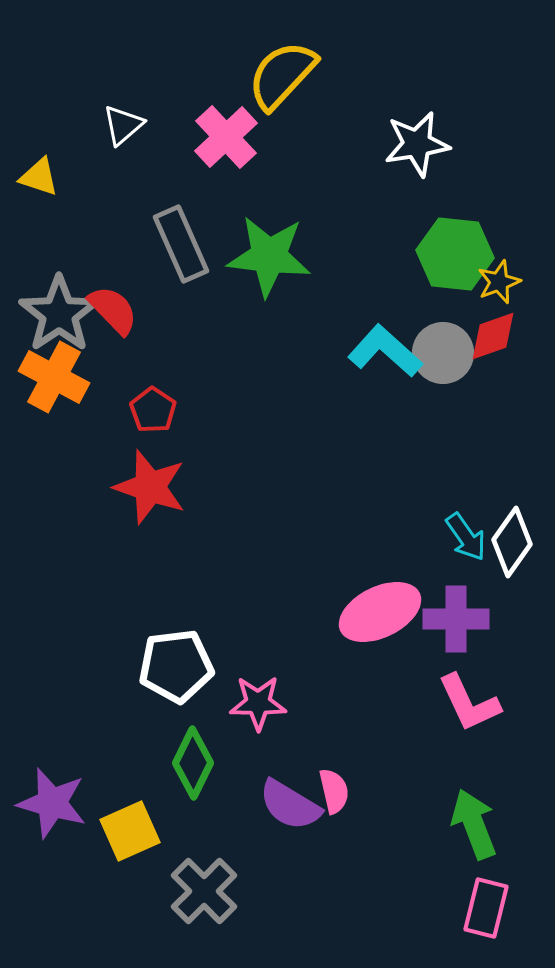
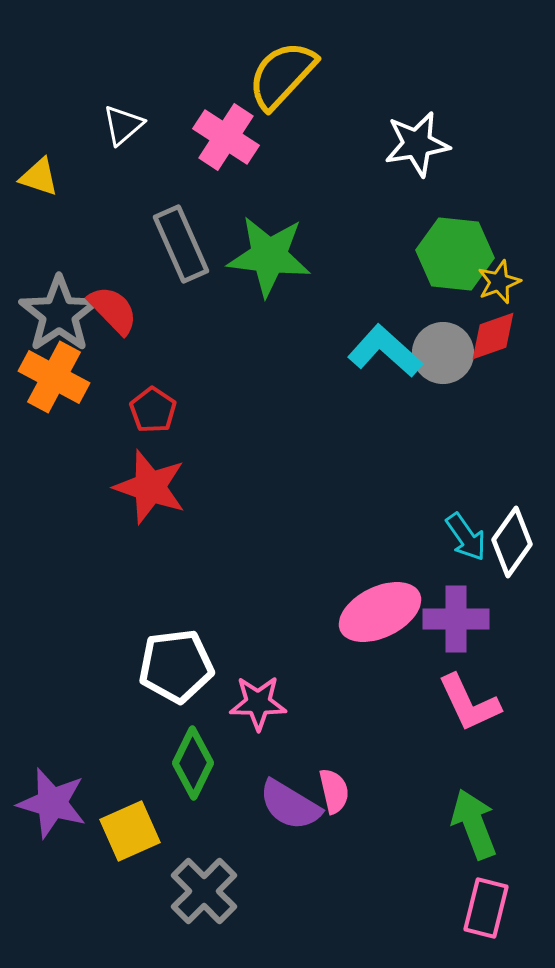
pink cross: rotated 14 degrees counterclockwise
